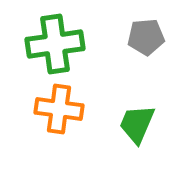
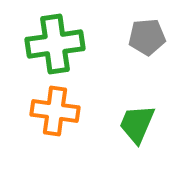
gray pentagon: moved 1 px right
orange cross: moved 4 px left, 2 px down
